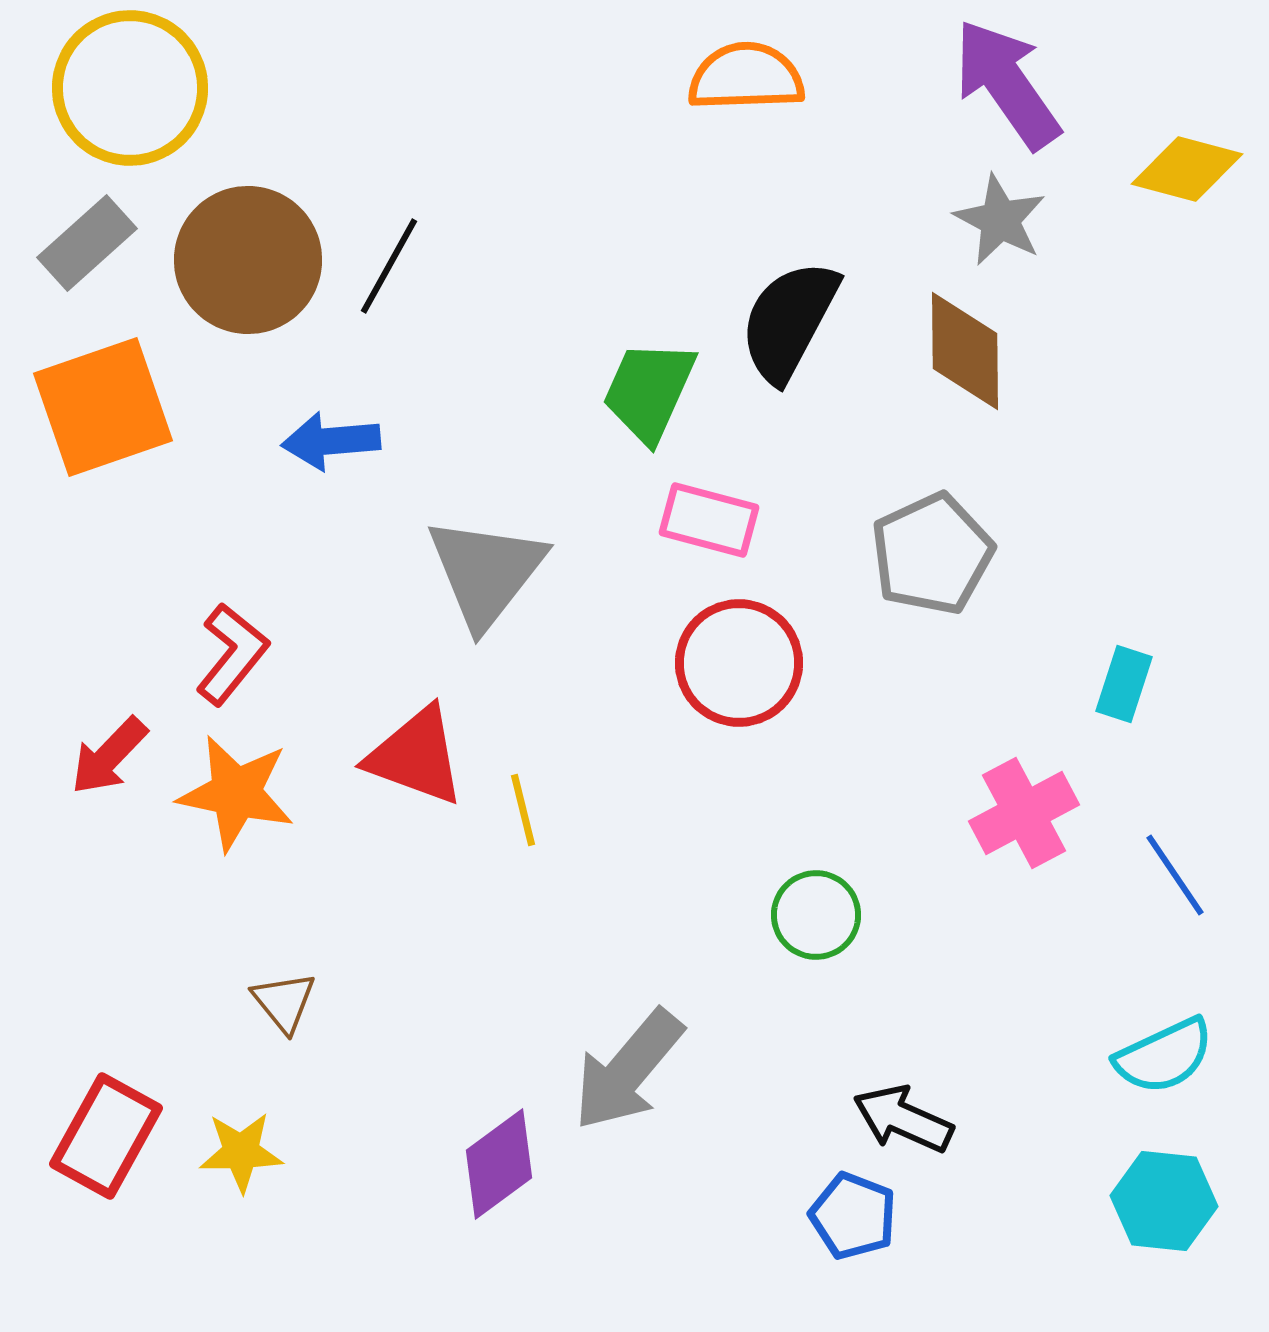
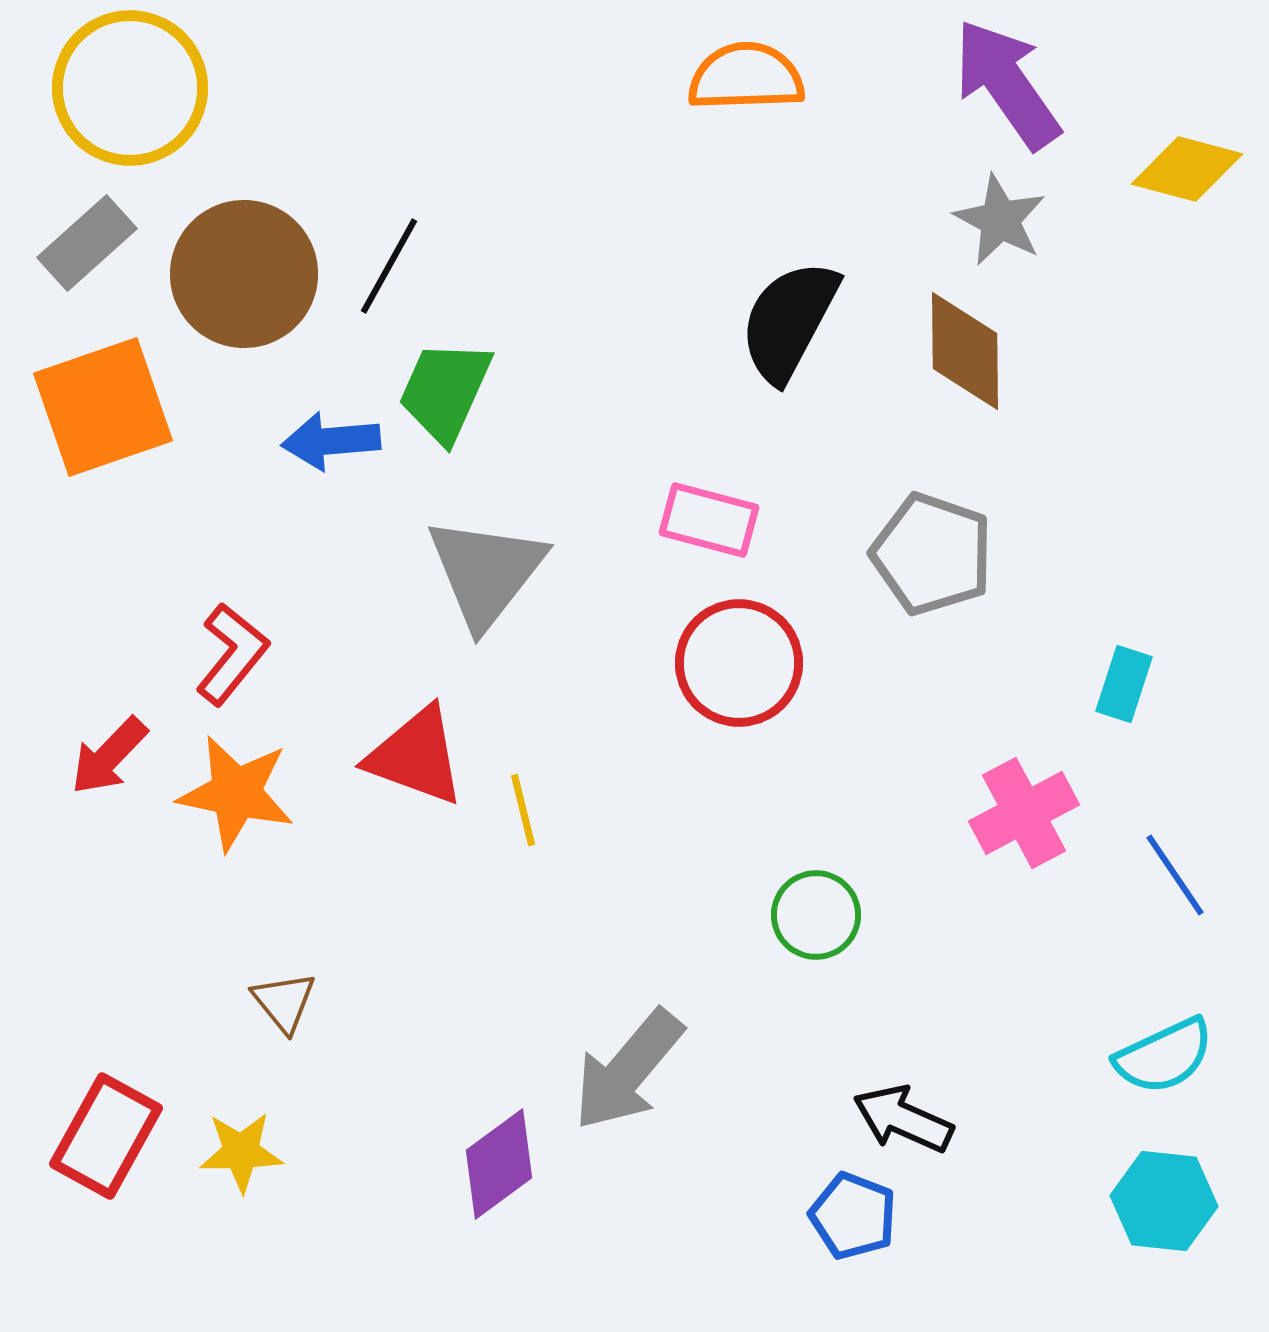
brown circle: moved 4 px left, 14 px down
green trapezoid: moved 204 px left
gray pentagon: rotated 28 degrees counterclockwise
